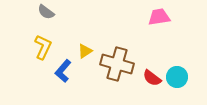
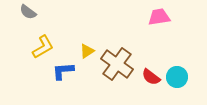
gray semicircle: moved 18 px left
yellow L-shape: rotated 35 degrees clockwise
yellow triangle: moved 2 px right
brown cross: rotated 20 degrees clockwise
blue L-shape: rotated 45 degrees clockwise
red semicircle: moved 1 px left, 1 px up
